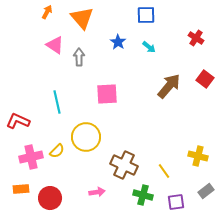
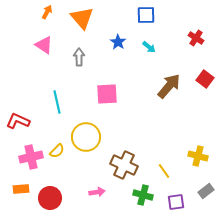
pink triangle: moved 11 px left
